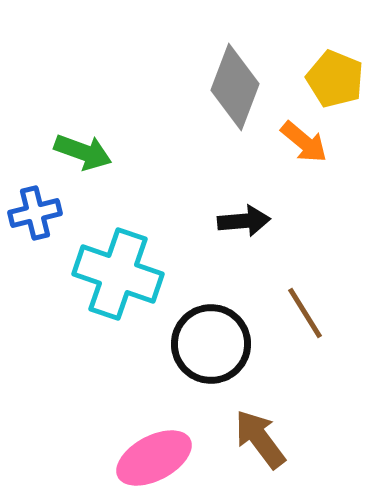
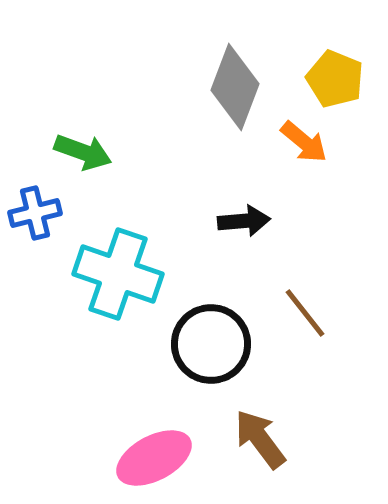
brown line: rotated 6 degrees counterclockwise
